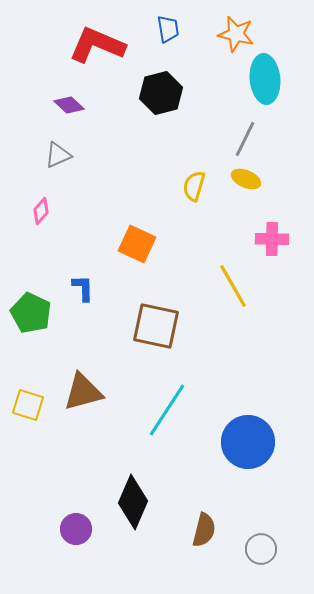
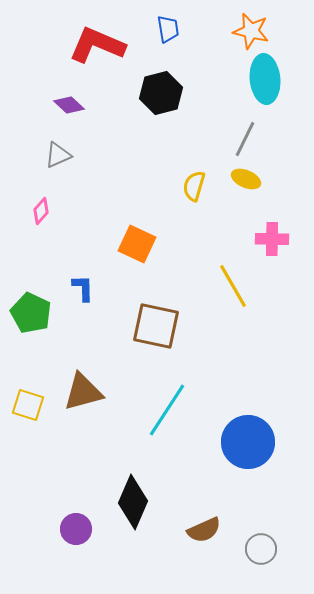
orange star: moved 15 px right, 3 px up
brown semicircle: rotated 52 degrees clockwise
